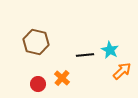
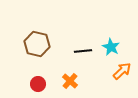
brown hexagon: moved 1 px right, 2 px down
cyan star: moved 1 px right, 3 px up
black line: moved 2 px left, 4 px up
orange cross: moved 8 px right, 3 px down
